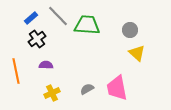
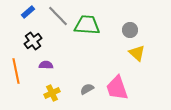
blue rectangle: moved 3 px left, 6 px up
black cross: moved 4 px left, 2 px down
pink trapezoid: rotated 8 degrees counterclockwise
